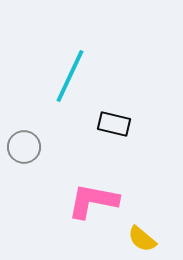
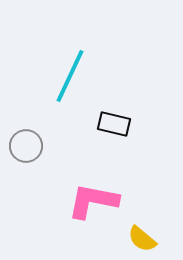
gray circle: moved 2 px right, 1 px up
